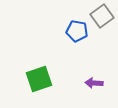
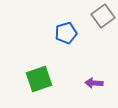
gray square: moved 1 px right
blue pentagon: moved 11 px left, 2 px down; rotated 25 degrees counterclockwise
